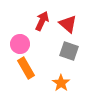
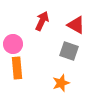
red triangle: moved 8 px right, 1 px down; rotated 12 degrees counterclockwise
pink circle: moved 7 px left
orange rectangle: moved 9 px left; rotated 25 degrees clockwise
orange star: rotated 18 degrees clockwise
